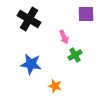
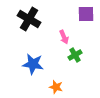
blue star: moved 2 px right
orange star: moved 1 px right, 1 px down
